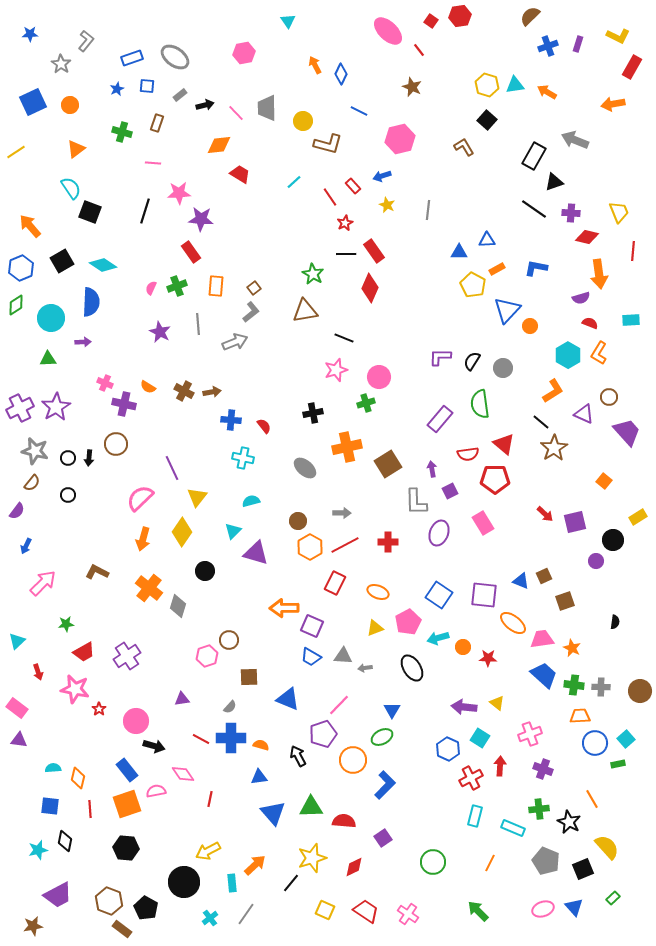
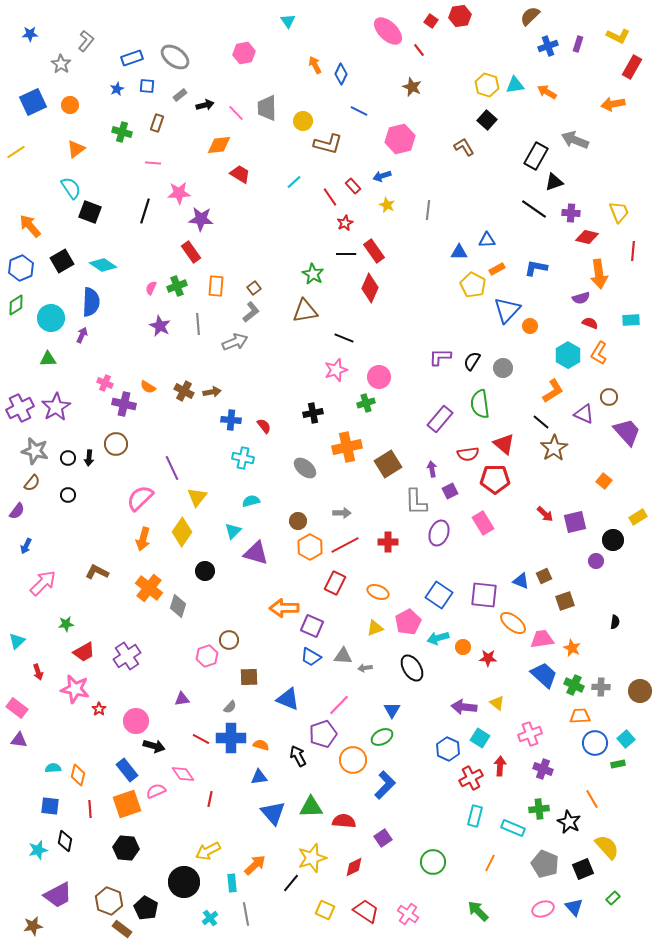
black rectangle at (534, 156): moved 2 px right
purple star at (160, 332): moved 6 px up
purple arrow at (83, 342): moved 1 px left, 7 px up; rotated 63 degrees counterclockwise
green cross at (574, 685): rotated 18 degrees clockwise
orange diamond at (78, 778): moved 3 px up
pink semicircle at (156, 791): rotated 12 degrees counterclockwise
gray pentagon at (546, 861): moved 1 px left, 3 px down
gray line at (246, 914): rotated 45 degrees counterclockwise
